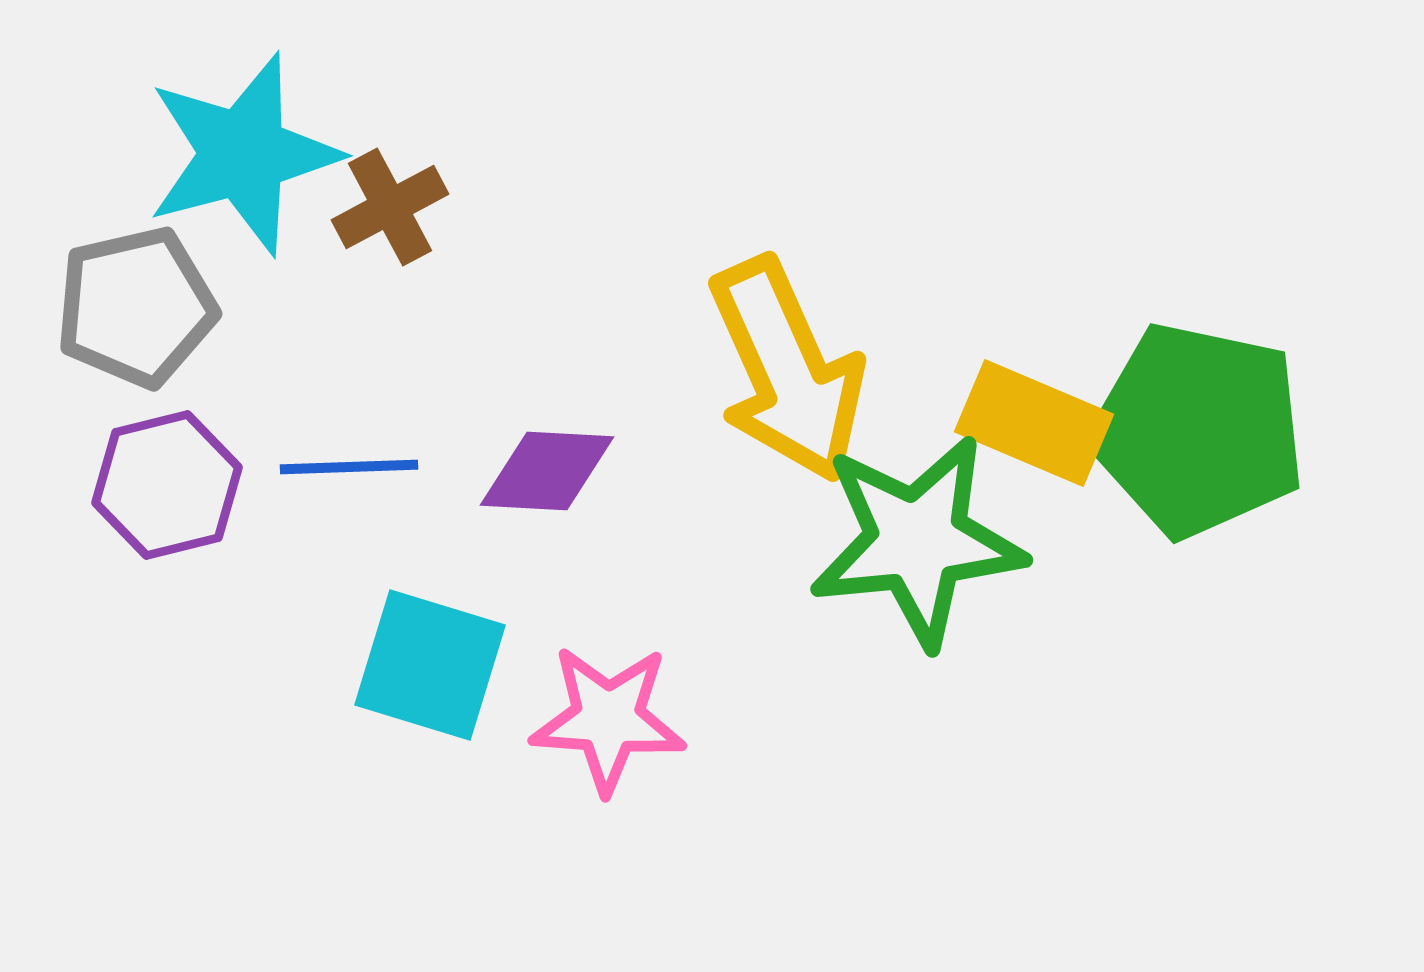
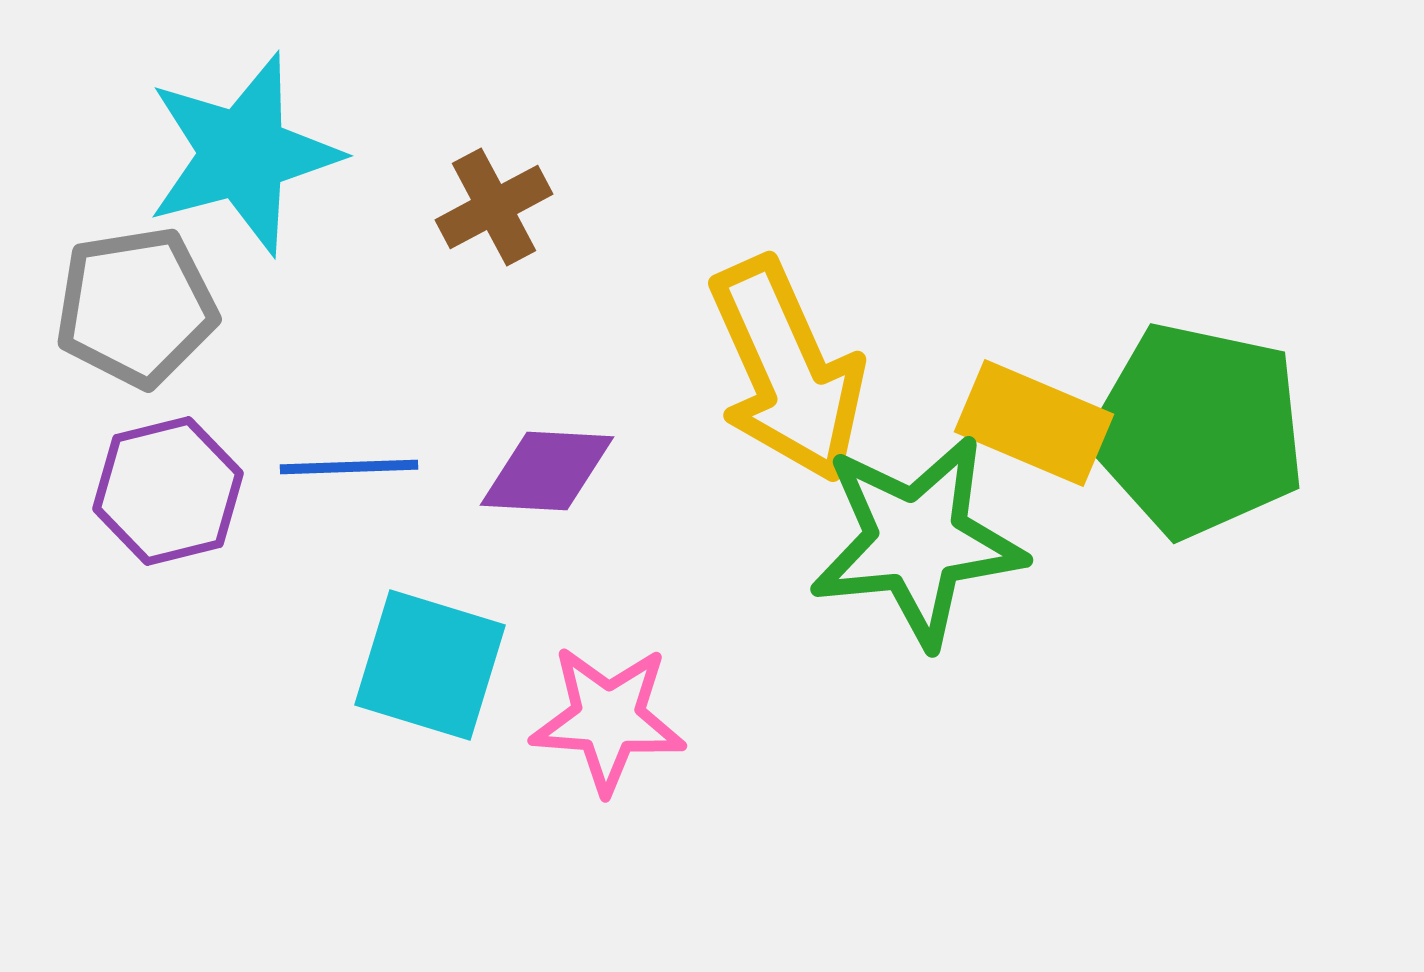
brown cross: moved 104 px right
gray pentagon: rotated 4 degrees clockwise
purple hexagon: moved 1 px right, 6 px down
